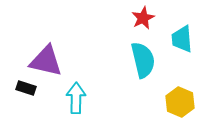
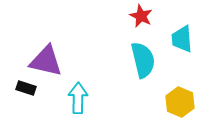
red star: moved 2 px left, 2 px up; rotated 20 degrees counterclockwise
cyan arrow: moved 2 px right
